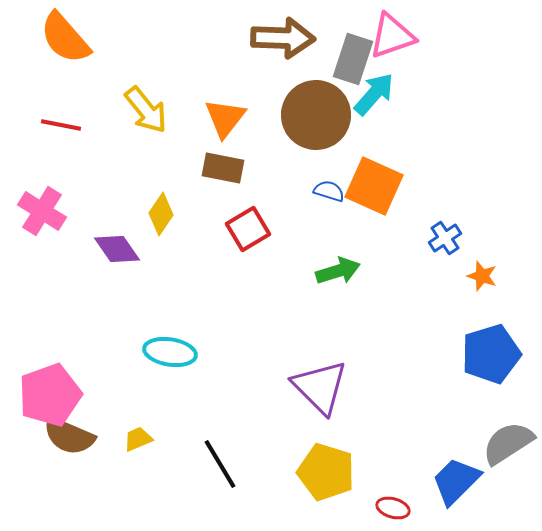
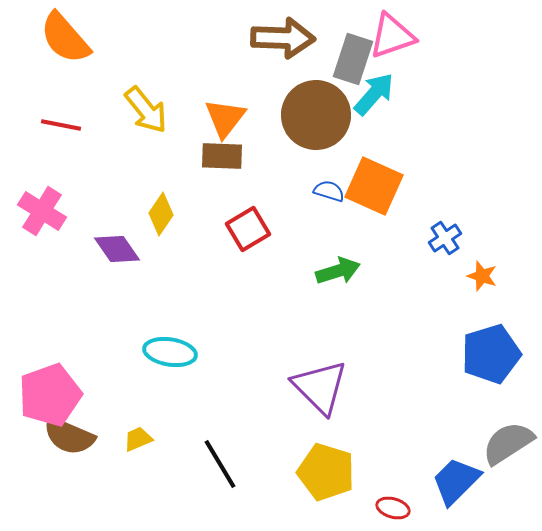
brown rectangle: moved 1 px left, 12 px up; rotated 9 degrees counterclockwise
